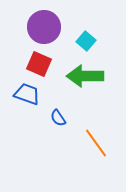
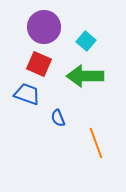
blue semicircle: rotated 12 degrees clockwise
orange line: rotated 16 degrees clockwise
